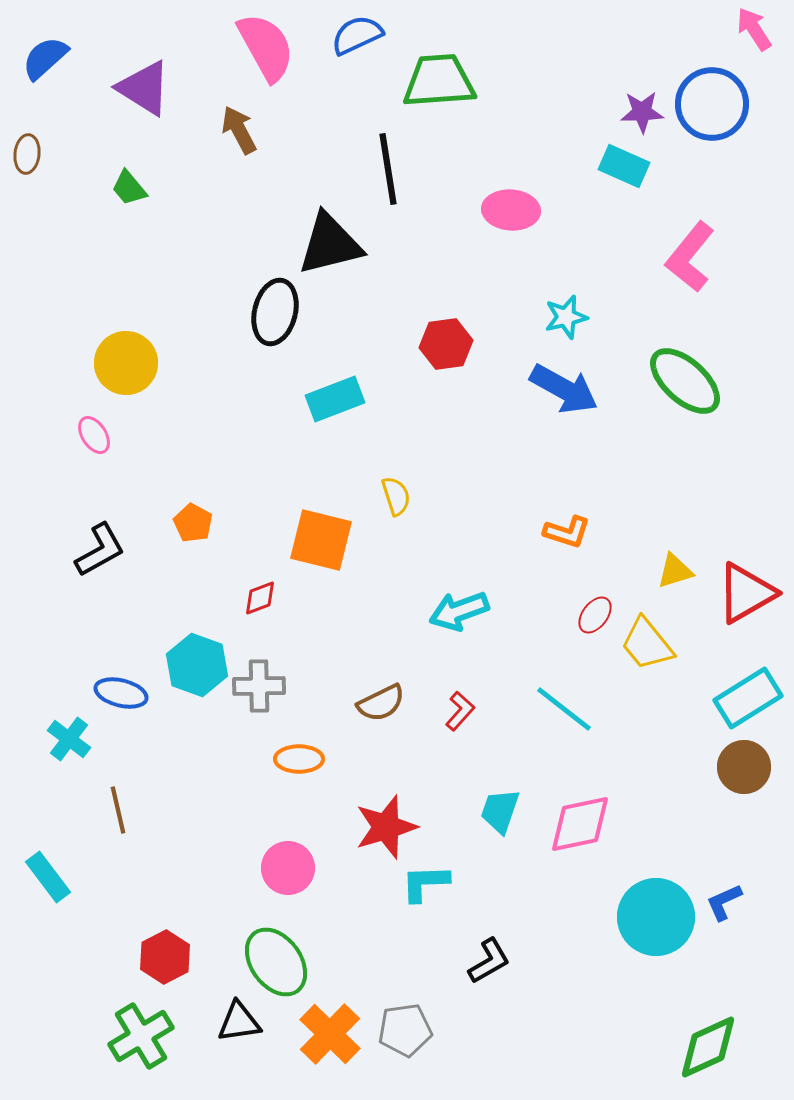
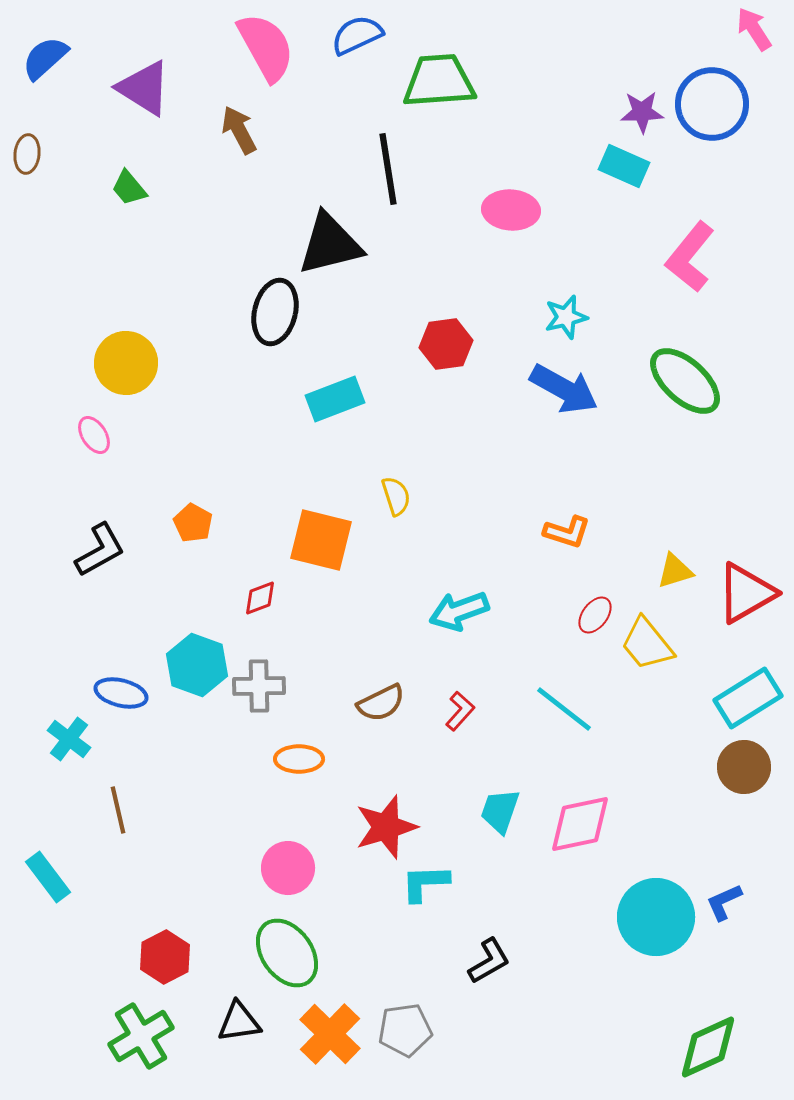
green ellipse at (276, 962): moved 11 px right, 9 px up
